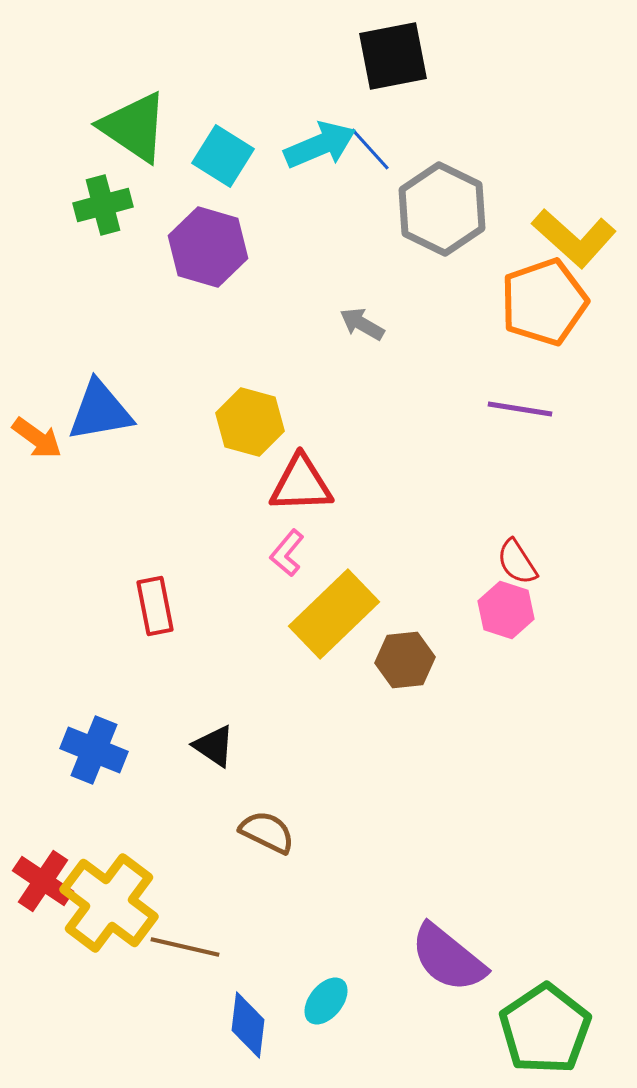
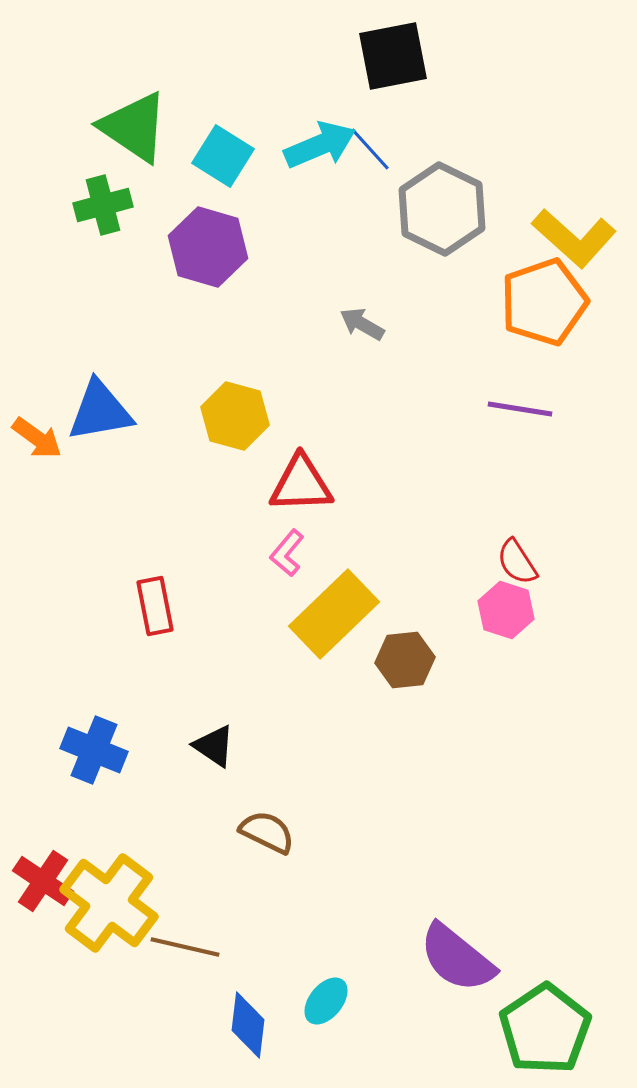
yellow hexagon: moved 15 px left, 6 px up
purple semicircle: moved 9 px right
